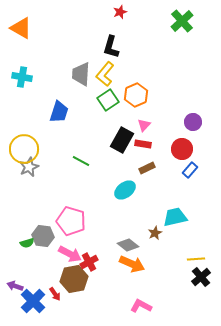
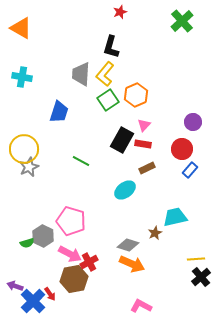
gray hexagon: rotated 20 degrees clockwise
gray diamond: rotated 20 degrees counterclockwise
red arrow: moved 5 px left
